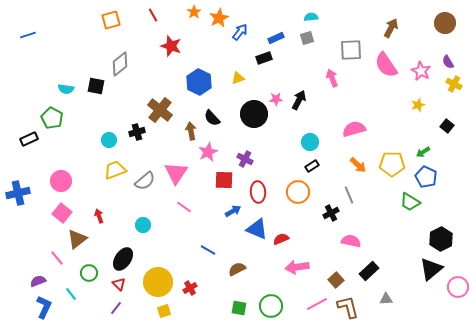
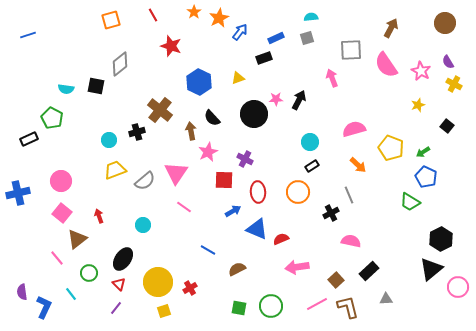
yellow pentagon at (392, 164): moved 1 px left, 16 px up; rotated 20 degrees clockwise
purple semicircle at (38, 281): moved 16 px left, 11 px down; rotated 77 degrees counterclockwise
